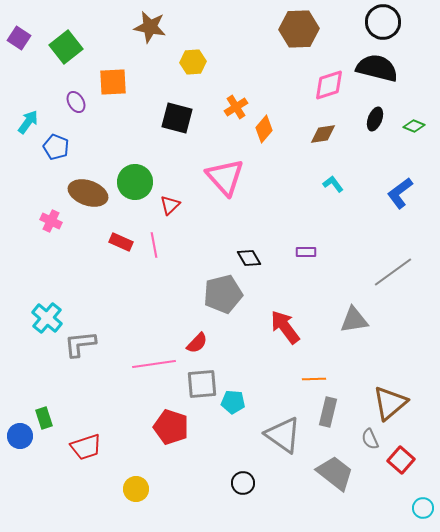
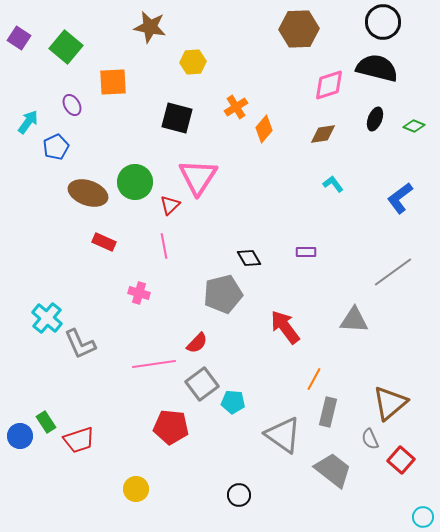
green square at (66, 47): rotated 12 degrees counterclockwise
purple ellipse at (76, 102): moved 4 px left, 3 px down
blue pentagon at (56, 147): rotated 25 degrees clockwise
pink triangle at (225, 177): moved 27 px left; rotated 15 degrees clockwise
blue L-shape at (400, 193): moved 5 px down
pink cross at (51, 221): moved 88 px right, 72 px down; rotated 10 degrees counterclockwise
red rectangle at (121, 242): moved 17 px left
pink line at (154, 245): moved 10 px right, 1 px down
gray triangle at (354, 320): rotated 12 degrees clockwise
gray L-shape at (80, 344): rotated 108 degrees counterclockwise
orange line at (314, 379): rotated 60 degrees counterclockwise
gray square at (202, 384): rotated 32 degrees counterclockwise
green rectangle at (44, 418): moved 2 px right, 4 px down; rotated 15 degrees counterclockwise
red pentagon at (171, 427): rotated 12 degrees counterclockwise
red trapezoid at (86, 447): moved 7 px left, 7 px up
gray trapezoid at (335, 473): moved 2 px left, 3 px up
black circle at (243, 483): moved 4 px left, 12 px down
cyan circle at (423, 508): moved 9 px down
